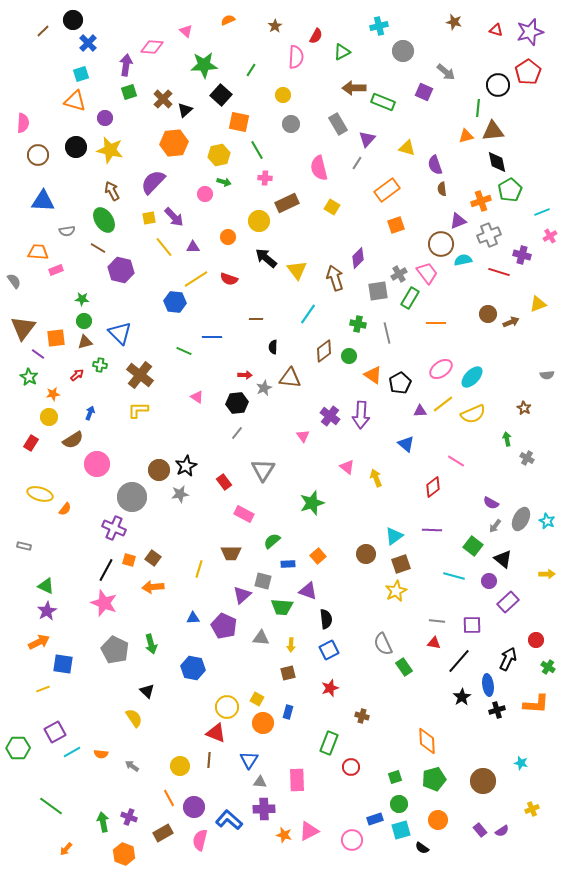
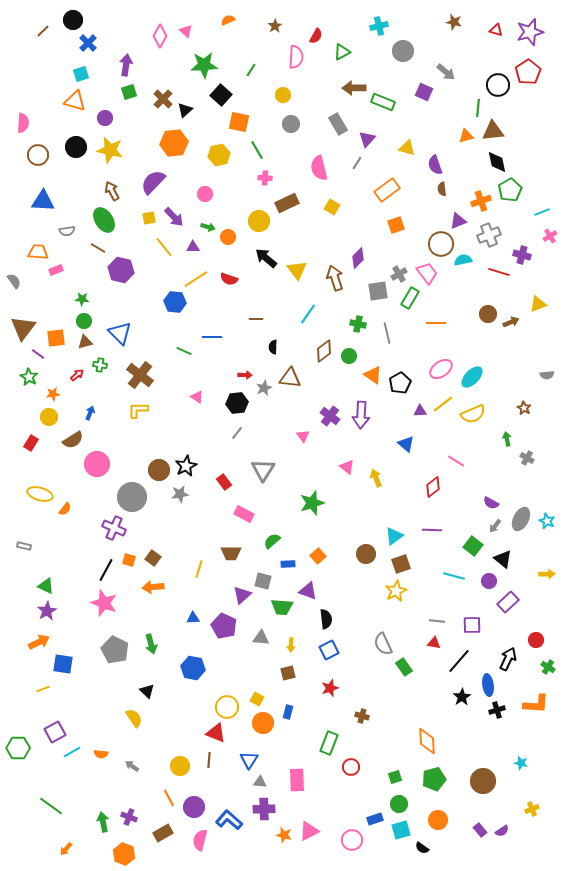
pink diamond at (152, 47): moved 8 px right, 11 px up; rotated 65 degrees counterclockwise
green arrow at (224, 182): moved 16 px left, 45 px down
